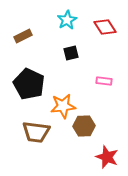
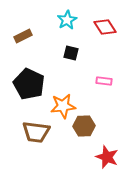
black square: rotated 28 degrees clockwise
